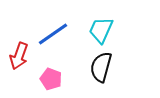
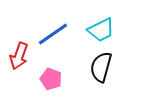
cyan trapezoid: rotated 140 degrees counterclockwise
